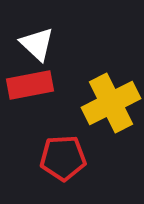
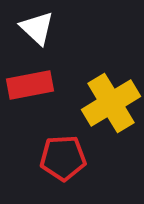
white triangle: moved 16 px up
yellow cross: rotated 4 degrees counterclockwise
